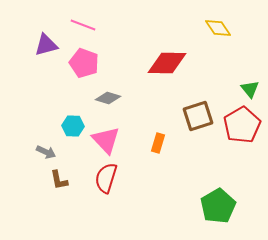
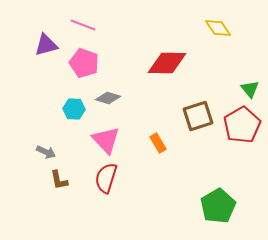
cyan hexagon: moved 1 px right, 17 px up
orange rectangle: rotated 48 degrees counterclockwise
